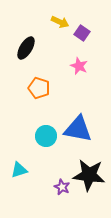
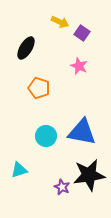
blue triangle: moved 4 px right, 3 px down
black star: rotated 16 degrees counterclockwise
